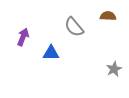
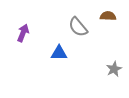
gray semicircle: moved 4 px right
purple arrow: moved 4 px up
blue triangle: moved 8 px right
